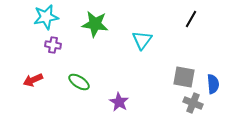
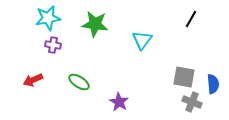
cyan star: moved 2 px right, 1 px down
gray cross: moved 1 px left, 1 px up
